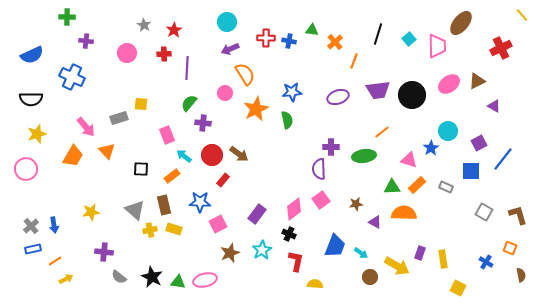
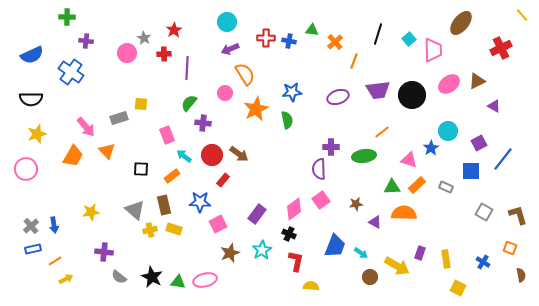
gray star at (144, 25): moved 13 px down
pink trapezoid at (437, 46): moved 4 px left, 4 px down
blue cross at (72, 77): moved 1 px left, 5 px up; rotated 10 degrees clockwise
yellow rectangle at (443, 259): moved 3 px right
blue cross at (486, 262): moved 3 px left
yellow semicircle at (315, 284): moved 4 px left, 2 px down
